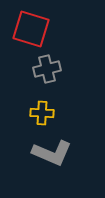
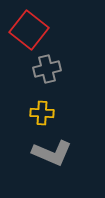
red square: moved 2 px left, 1 px down; rotated 21 degrees clockwise
